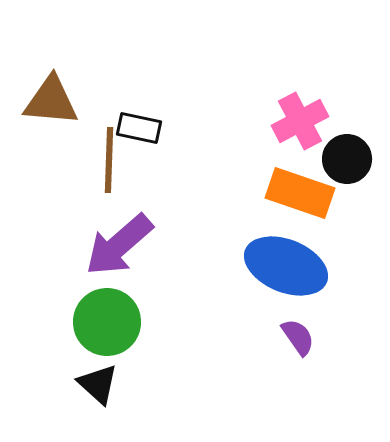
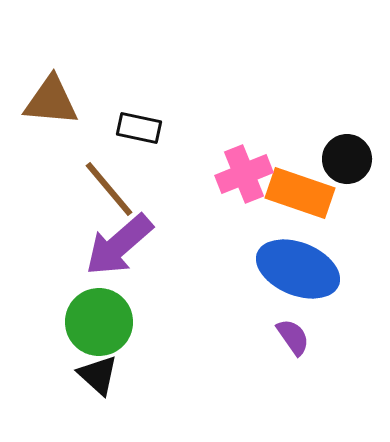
pink cross: moved 56 px left, 53 px down; rotated 6 degrees clockwise
brown line: moved 29 px down; rotated 42 degrees counterclockwise
blue ellipse: moved 12 px right, 3 px down
green circle: moved 8 px left
purple semicircle: moved 5 px left
black triangle: moved 9 px up
